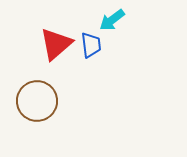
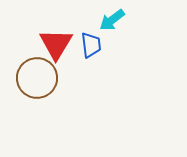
red triangle: rotated 18 degrees counterclockwise
brown circle: moved 23 px up
